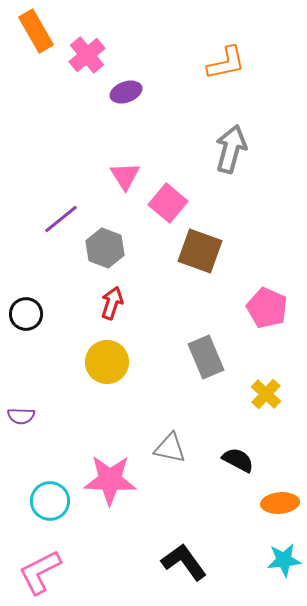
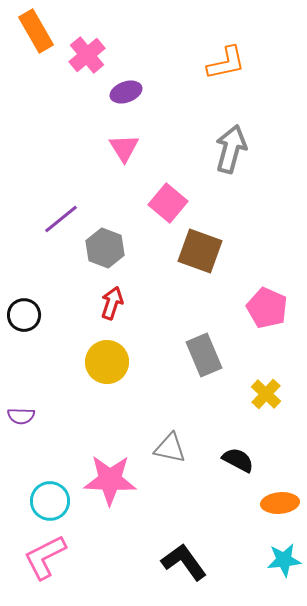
pink triangle: moved 1 px left, 28 px up
black circle: moved 2 px left, 1 px down
gray rectangle: moved 2 px left, 2 px up
pink L-shape: moved 5 px right, 15 px up
